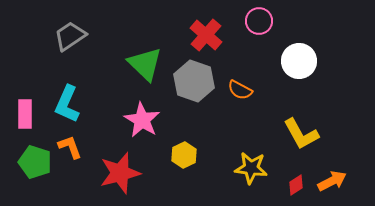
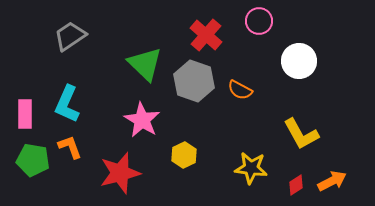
green pentagon: moved 2 px left, 2 px up; rotated 8 degrees counterclockwise
